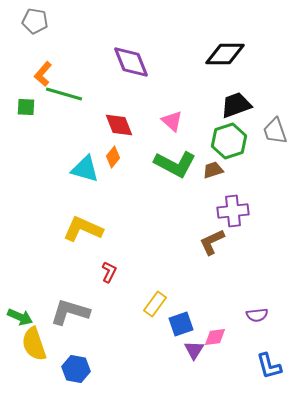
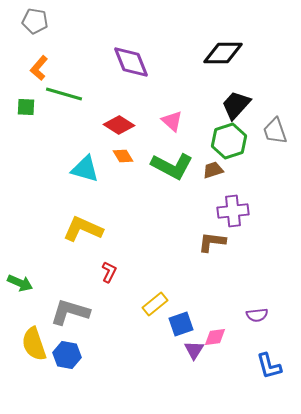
black diamond: moved 2 px left, 1 px up
orange L-shape: moved 4 px left, 6 px up
black trapezoid: rotated 28 degrees counterclockwise
red diamond: rotated 36 degrees counterclockwise
orange diamond: moved 10 px right, 1 px up; rotated 70 degrees counterclockwise
green L-shape: moved 3 px left, 2 px down
brown L-shape: rotated 32 degrees clockwise
yellow rectangle: rotated 15 degrees clockwise
green arrow: moved 34 px up
blue hexagon: moved 9 px left, 14 px up
